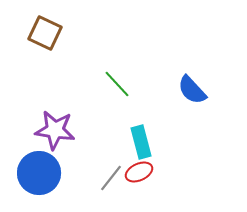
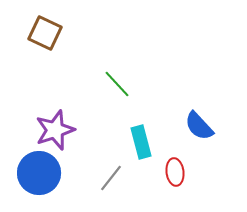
blue semicircle: moved 7 px right, 36 px down
purple star: rotated 27 degrees counterclockwise
red ellipse: moved 36 px right; rotated 72 degrees counterclockwise
